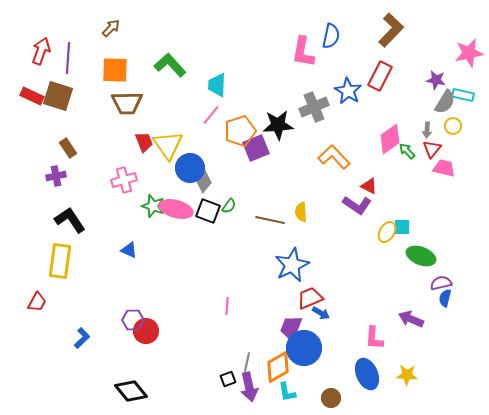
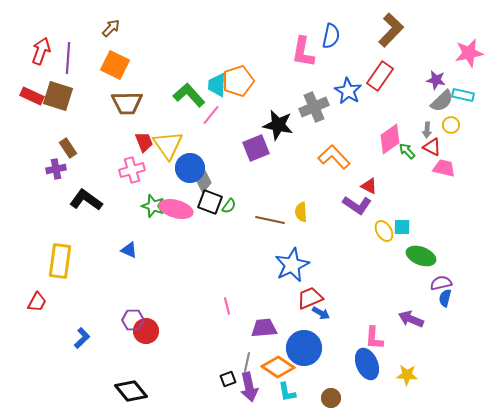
green L-shape at (170, 65): moved 19 px right, 30 px down
orange square at (115, 70): moved 5 px up; rotated 24 degrees clockwise
red rectangle at (380, 76): rotated 8 degrees clockwise
gray semicircle at (445, 102): moved 3 px left, 1 px up; rotated 15 degrees clockwise
black star at (278, 125): rotated 16 degrees clockwise
yellow circle at (453, 126): moved 2 px left, 1 px up
orange pentagon at (240, 131): moved 2 px left, 50 px up
red triangle at (432, 149): moved 2 px up; rotated 42 degrees counterclockwise
purple cross at (56, 176): moved 7 px up
pink cross at (124, 180): moved 8 px right, 10 px up
black square at (208, 211): moved 2 px right, 9 px up
black L-shape at (70, 220): moved 16 px right, 20 px up; rotated 20 degrees counterclockwise
yellow ellipse at (387, 232): moved 3 px left, 1 px up; rotated 60 degrees counterclockwise
pink line at (227, 306): rotated 18 degrees counterclockwise
purple trapezoid at (291, 328): moved 27 px left; rotated 64 degrees clockwise
orange diamond at (278, 367): rotated 64 degrees clockwise
blue ellipse at (367, 374): moved 10 px up
